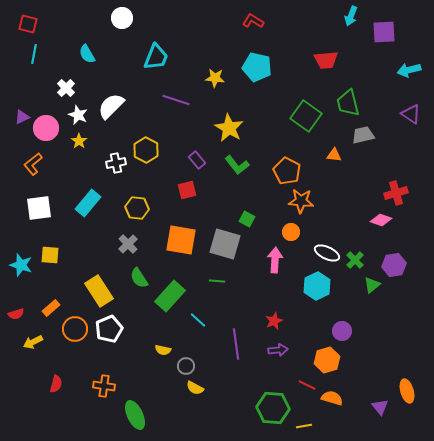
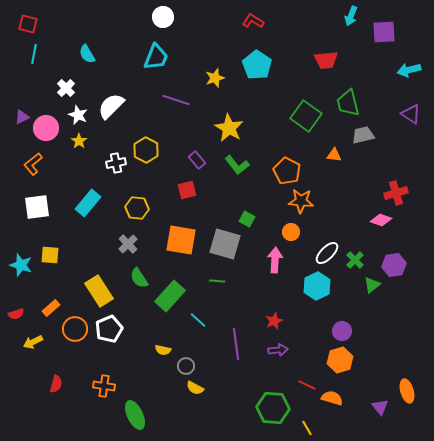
white circle at (122, 18): moved 41 px right, 1 px up
cyan pentagon at (257, 67): moved 2 px up; rotated 20 degrees clockwise
yellow star at (215, 78): rotated 24 degrees counterclockwise
white square at (39, 208): moved 2 px left, 1 px up
white ellipse at (327, 253): rotated 70 degrees counterclockwise
orange hexagon at (327, 360): moved 13 px right
yellow line at (304, 426): moved 3 px right, 2 px down; rotated 70 degrees clockwise
